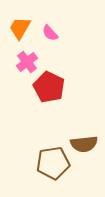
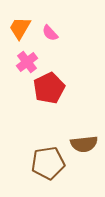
red pentagon: moved 1 px down; rotated 20 degrees clockwise
brown pentagon: moved 5 px left
